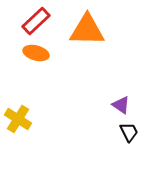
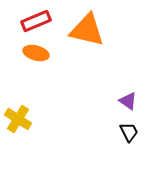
red rectangle: rotated 20 degrees clockwise
orange triangle: rotated 12 degrees clockwise
purple triangle: moved 7 px right, 4 px up
